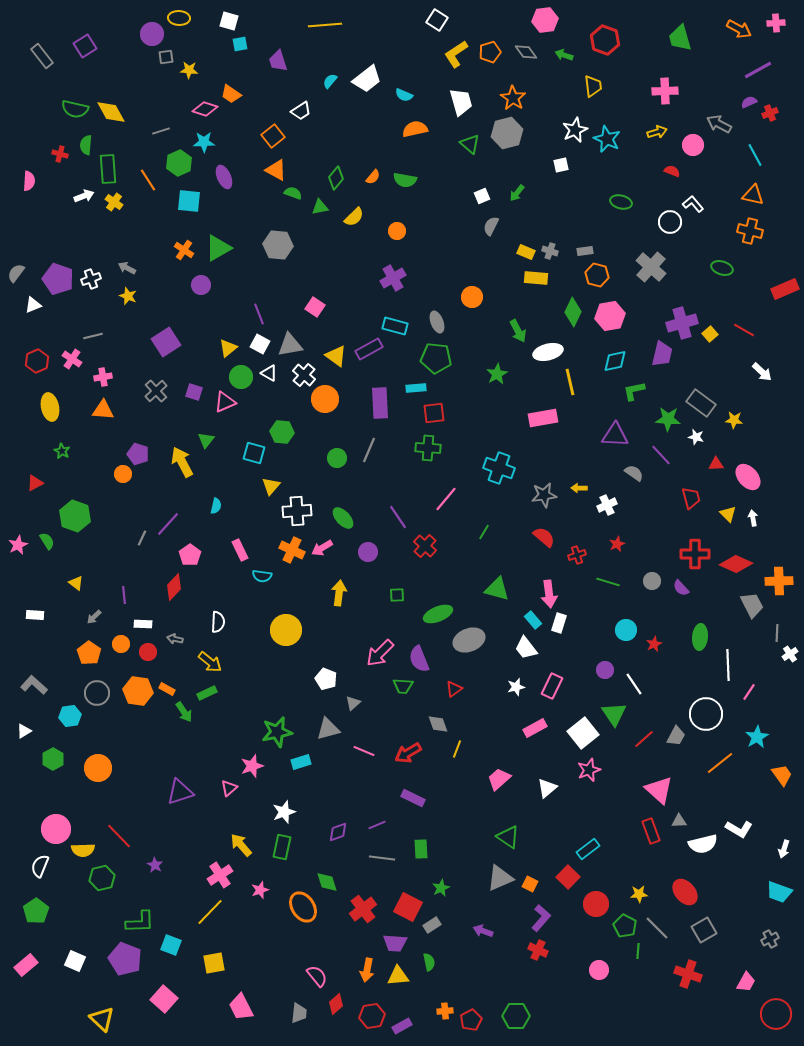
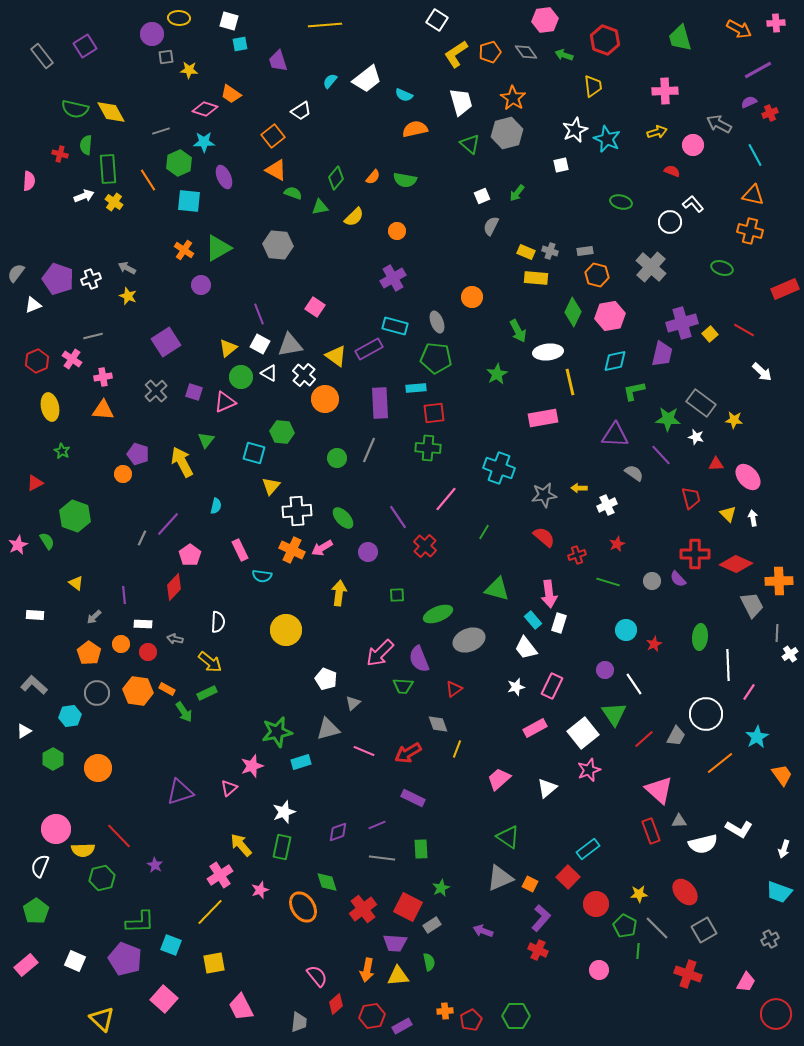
white ellipse at (548, 352): rotated 8 degrees clockwise
purple semicircle at (681, 588): moved 3 px left, 9 px up
gray trapezoid at (299, 1013): moved 9 px down
